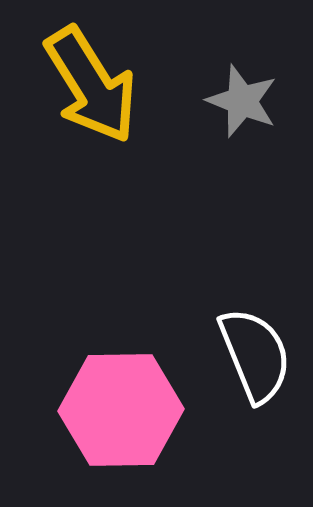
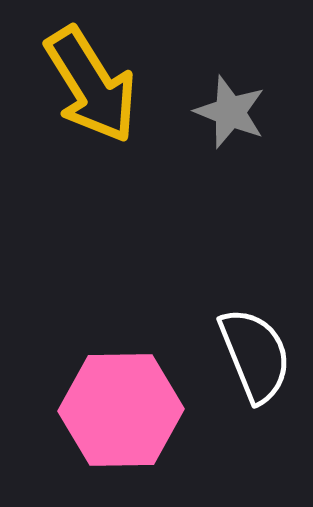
gray star: moved 12 px left, 11 px down
